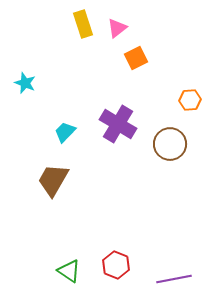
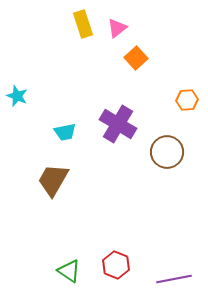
orange square: rotated 15 degrees counterclockwise
cyan star: moved 8 px left, 13 px down
orange hexagon: moved 3 px left
cyan trapezoid: rotated 145 degrees counterclockwise
brown circle: moved 3 px left, 8 px down
